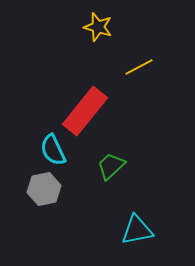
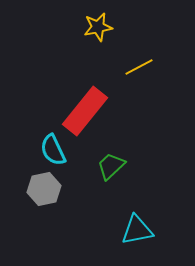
yellow star: rotated 28 degrees counterclockwise
